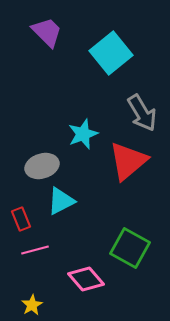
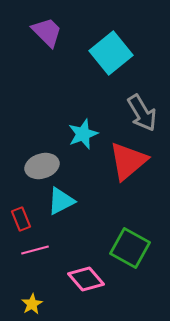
yellow star: moved 1 px up
